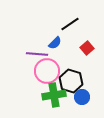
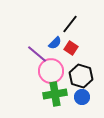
black line: rotated 18 degrees counterclockwise
red square: moved 16 px left; rotated 16 degrees counterclockwise
purple line: rotated 35 degrees clockwise
pink circle: moved 4 px right
black hexagon: moved 10 px right, 5 px up
green cross: moved 1 px right, 1 px up
